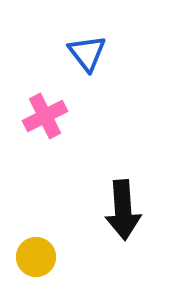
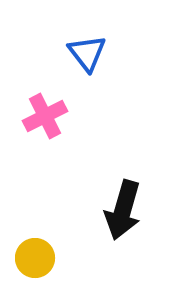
black arrow: rotated 20 degrees clockwise
yellow circle: moved 1 px left, 1 px down
